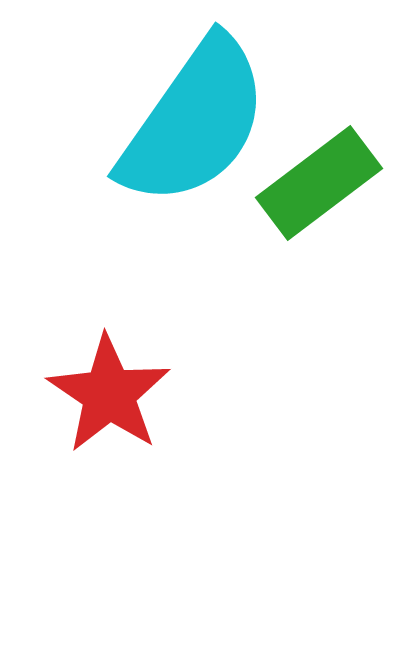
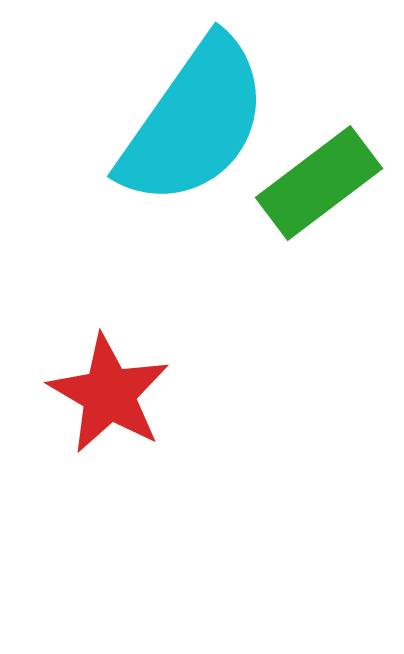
red star: rotated 4 degrees counterclockwise
